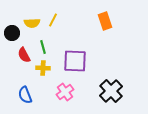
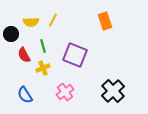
yellow semicircle: moved 1 px left, 1 px up
black circle: moved 1 px left, 1 px down
green line: moved 1 px up
purple square: moved 6 px up; rotated 20 degrees clockwise
yellow cross: rotated 24 degrees counterclockwise
black cross: moved 2 px right
blue semicircle: rotated 12 degrees counterclockwise
